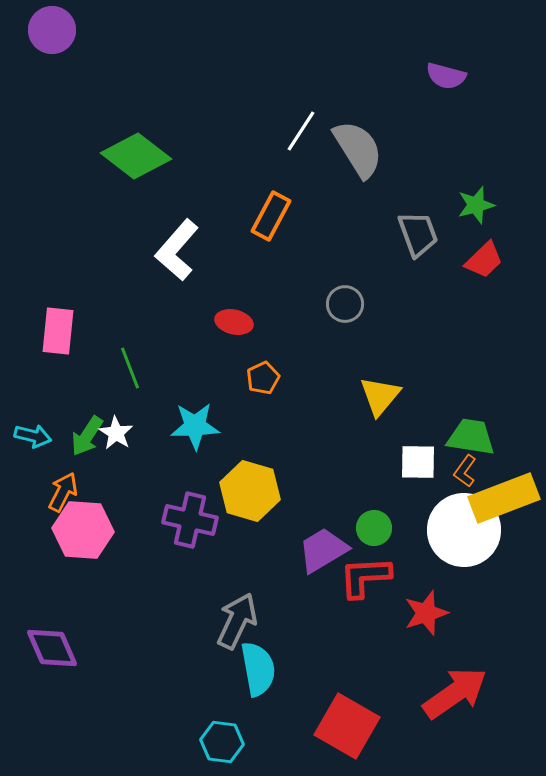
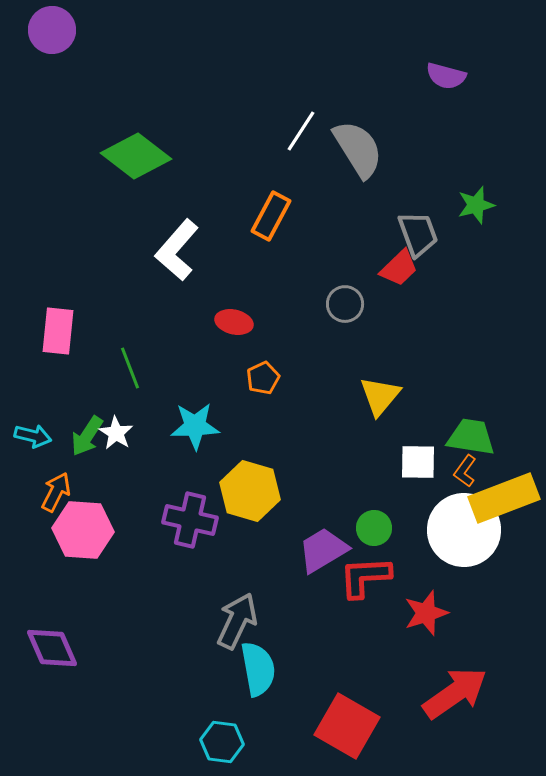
red trapezoid: moved 85 px left, 8 px down
orange arrow: moved 7 px left
